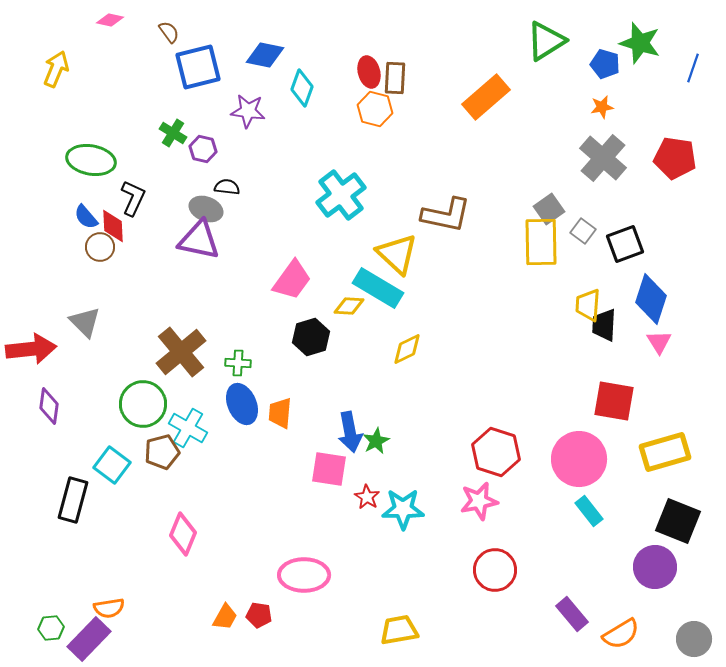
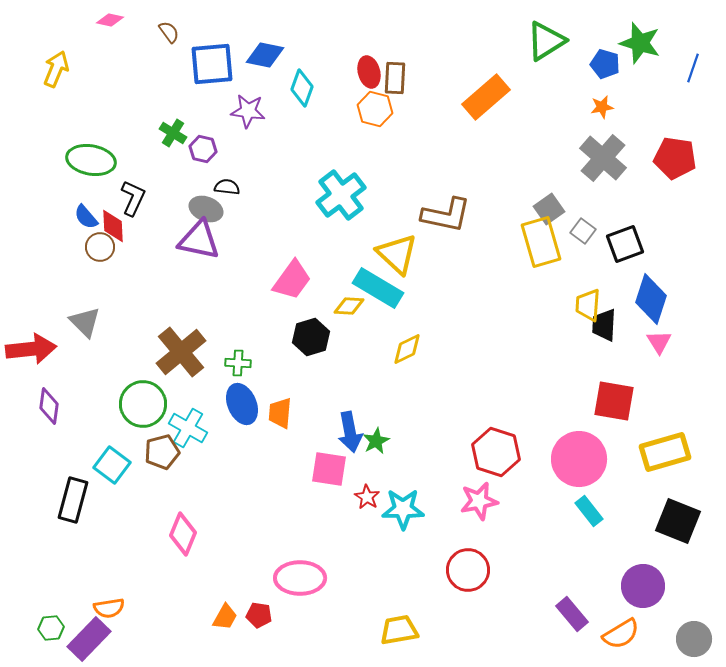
blue square at (198, 67): moved 14 px right, 3 px up; rotated 9 degrees clockwise
yellow rectangle at (541, 242): rotated 15 degrees counterclockwise
purple circle at (655, 567): moved 12 px left, 19 px down
red circle at (495, 570): moved 27 px left
pink ellipse at (304, 575): moved 4 px left, 3 px down
